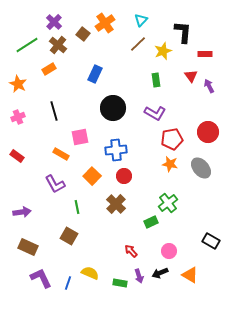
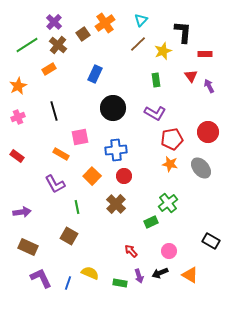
brown square at (83, 34): rotated 16 degrees clockwise
orange star at (18, 84): moved 2 px down; rotated 18 degrees clockwise
